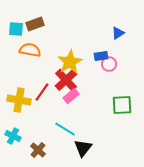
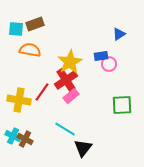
blue triangle: moved 1 px right, 1 px down
red cross: rotated 10 degrees clockwise
brown cross: moved 13 px left, 11 px up; rotated 14 degrees counterclockwise
